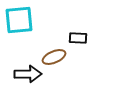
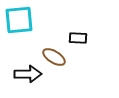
brown ellipse: rotated 55 degrees clockwise
